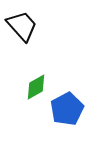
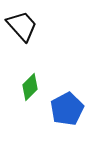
green diamond: moved 6 px left; rotated 16 degrees counterclockwise
